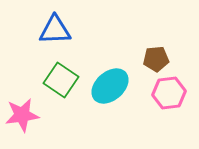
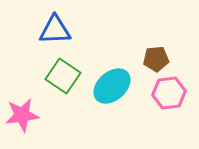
green square: moved 2 px right, 4 px up
cyan ellipse: moved 2 px right
